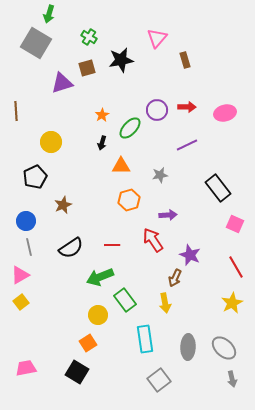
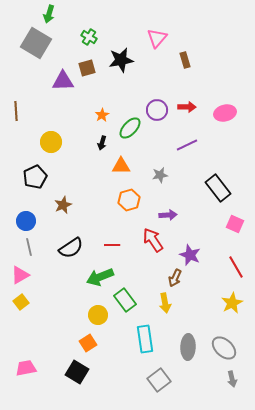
purple triangle at (62, 83): moved 1 px right, 2 px up; rotated 15 degrees clockwise
